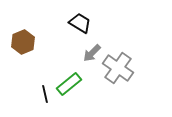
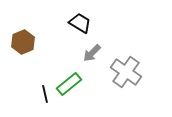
gray cross: moved 8 px right, 4 px down
